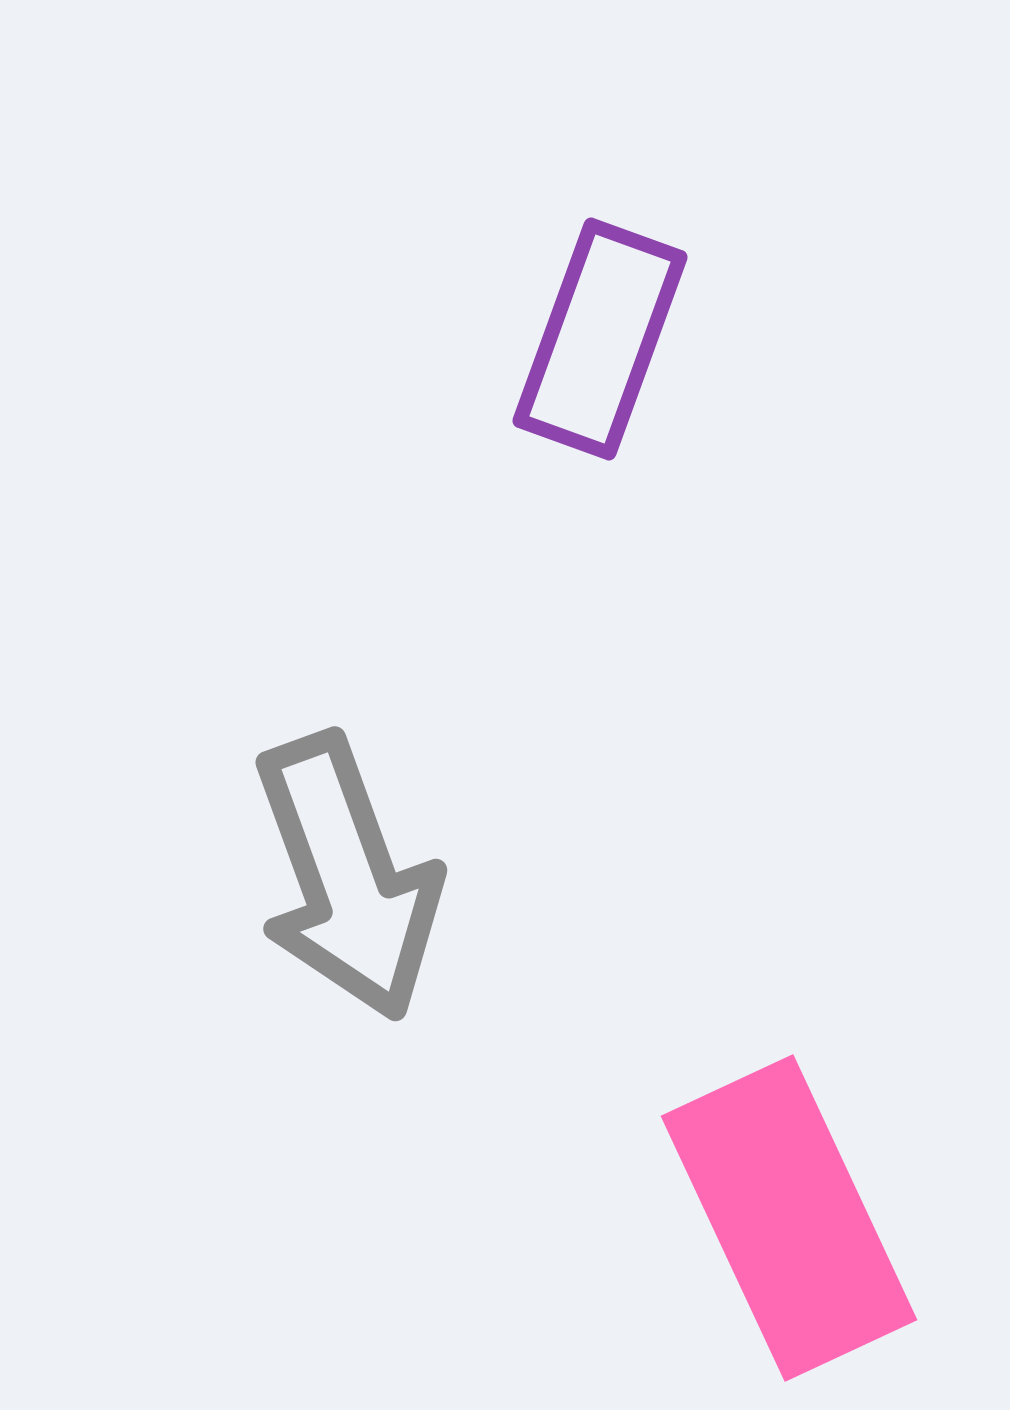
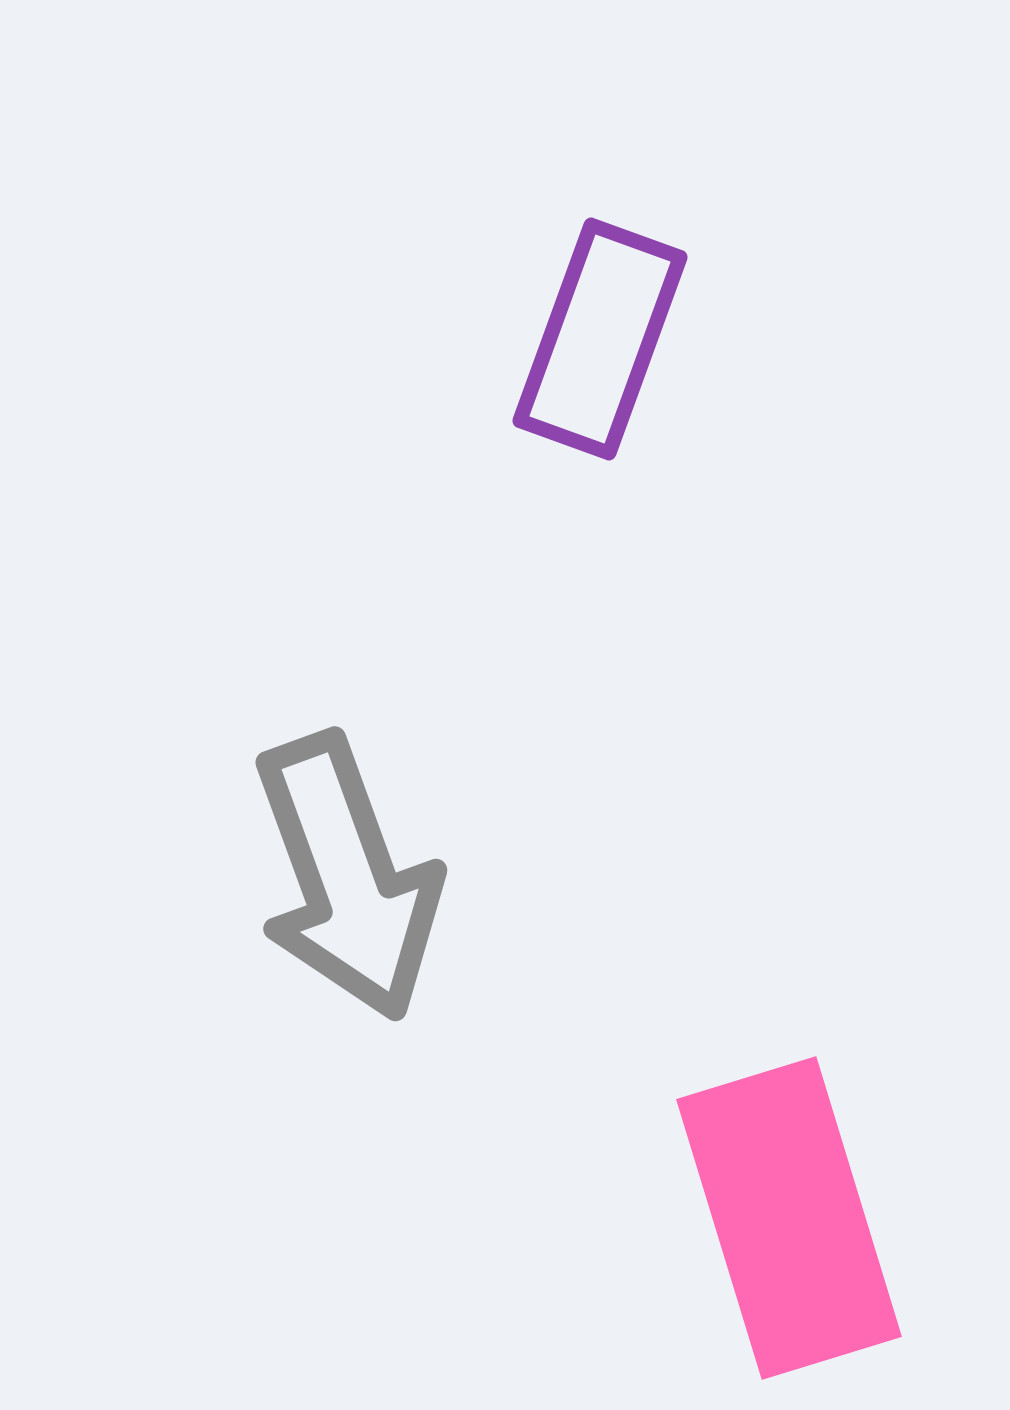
pink rectangle: rotated 8 degrees clockwise
